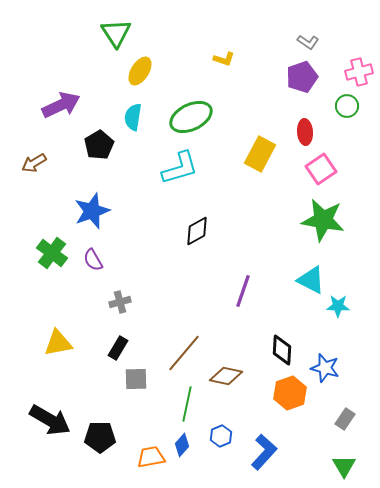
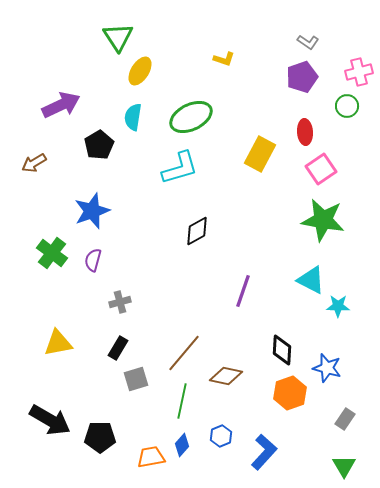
green triangle at (116, 33): moved 2 px right, 4 px down
purple semicircle at (93, 260): rotated 45 degrees clockwise
blue star at (325, 368): moved 2 px right
gray square at (136, 379): rotated 15 degrees counterclockwise
green line at (187, 404): moved 5 px left, 3 px up
